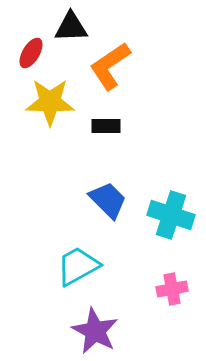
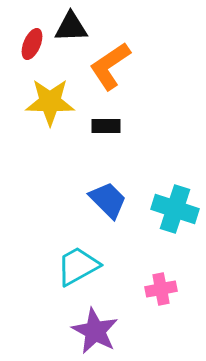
red ellipse: moved 1 px right, 9 px up; rotated 8 degrees counterclockwise
cyan cross: moved 4 px right, 6 px up
pink cross: moved 11 px left
